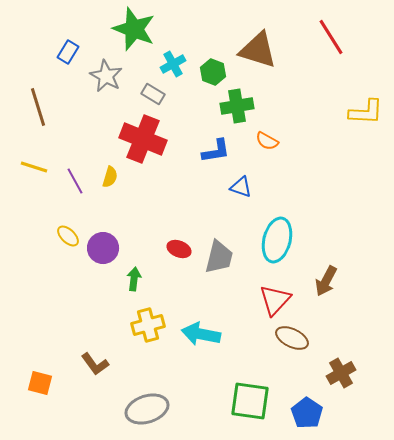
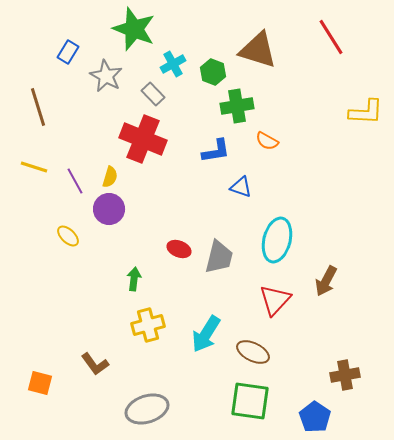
gray rectangle: rotated 15 degrees clockwise
purple circle: moved 6 px right, 39 px up
cyan arrow: moved 5 px right; rotated 69 degrees counterclockwise
brown ellipse: moved 39 px left, 14 px down
brown cross: moved 4 px right, 2 px down; rotated 20 degrees clockwise
blue pentagon: moved 8 px right, 4 px down
